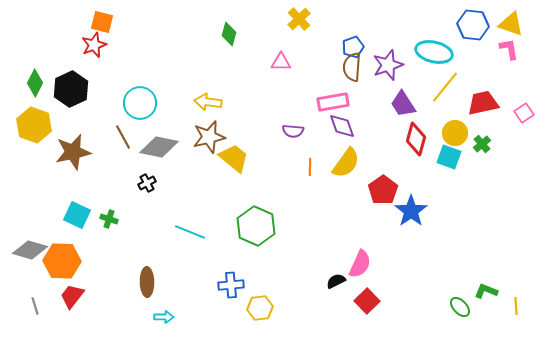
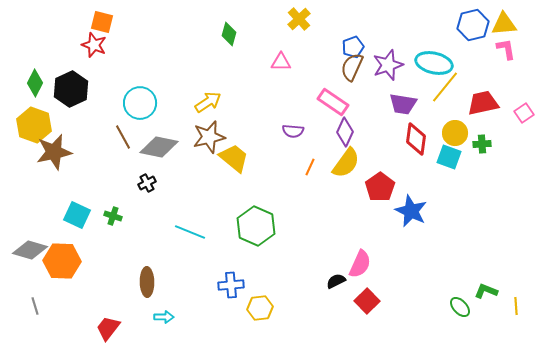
yellow triangle at (511, 24): moved 7 px left; rotated 24 degrees counterclockwise
blue hexagon at (473, 25): rotated 20 degrees counterclockwise
red star at (94, 45): rotated 30 degrees counterclockwise
pink L-shape at (509, 49): moved 3 px left
cyan ellipse at (434, 52): moved 11 px down
brown semicircle at (352, 67): rotated 20 degrees clockwise
yellow arrow at (208, 102): rotated 140 degrees clockwise
pink rectangle at (333, 102): rotated 44 degrees clockwise
purple trapezoid at (403, 104): rotated 48 degrees counterclockwise
purple diamond at (342, 126): moved 3 px right, 6 px down; rotated 44 degrees clockwise
red diamond at (416, 139): rotated 8 degrees counterclockwise
green cross at (482, 144): rotated 36 degrees clockwise
brown star at (73, 152): moved 19 px left
orange line at (310, 167): rotated 24 degrees clockwise
red pentagon at (383, 190): moved 3 px left, 3 px up
blue star at (411, 211): rotated 12 degrees counterclockwise
green cross at (109, 219): moved 4 px right, 3 px up
red trapezoid at (72, 296): moved 36 px right, 32 px down
